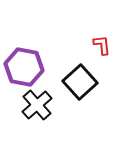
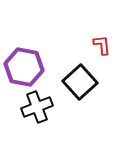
black cross: moved 2 px down; rotated 20 degrees clockwise
